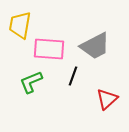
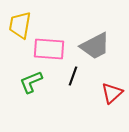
red triangle: moved 5 px right, 6 px up
